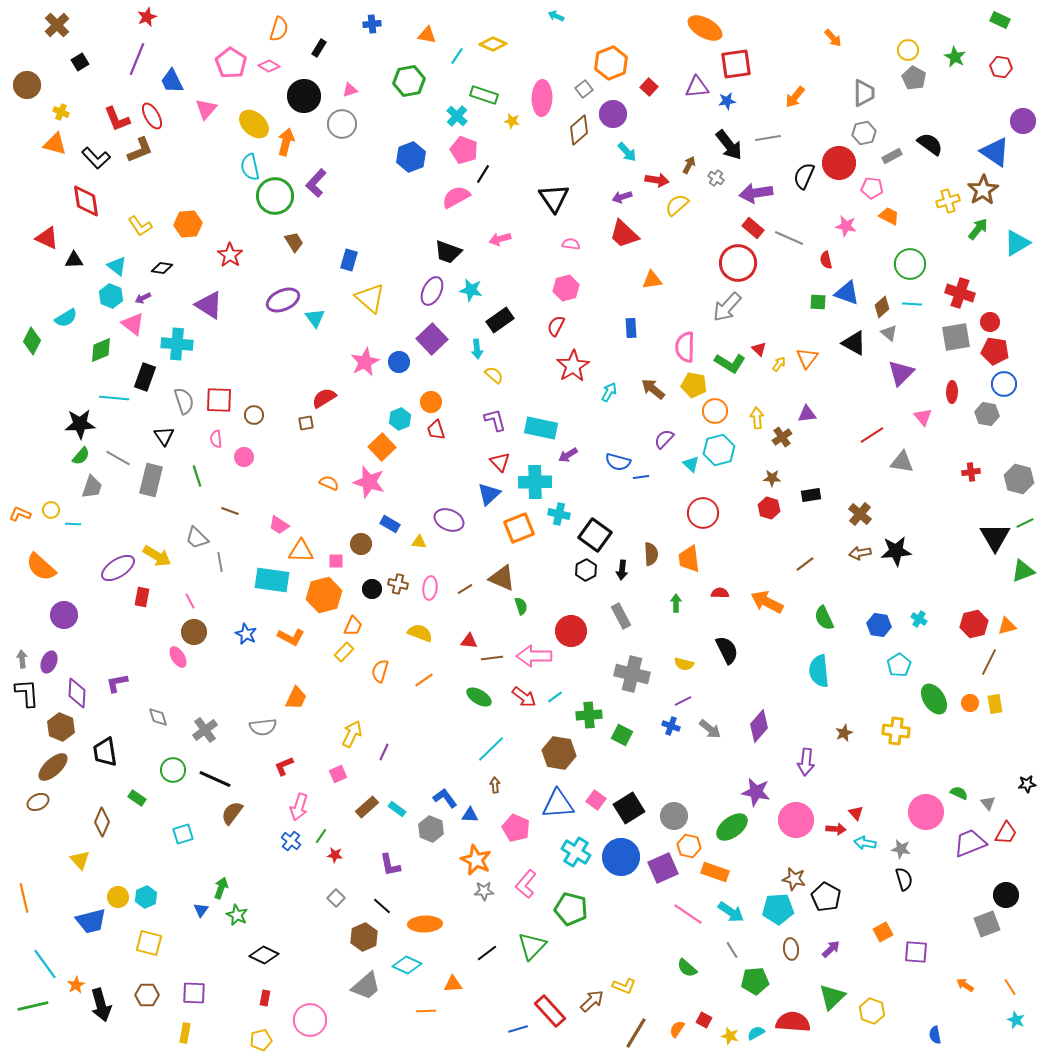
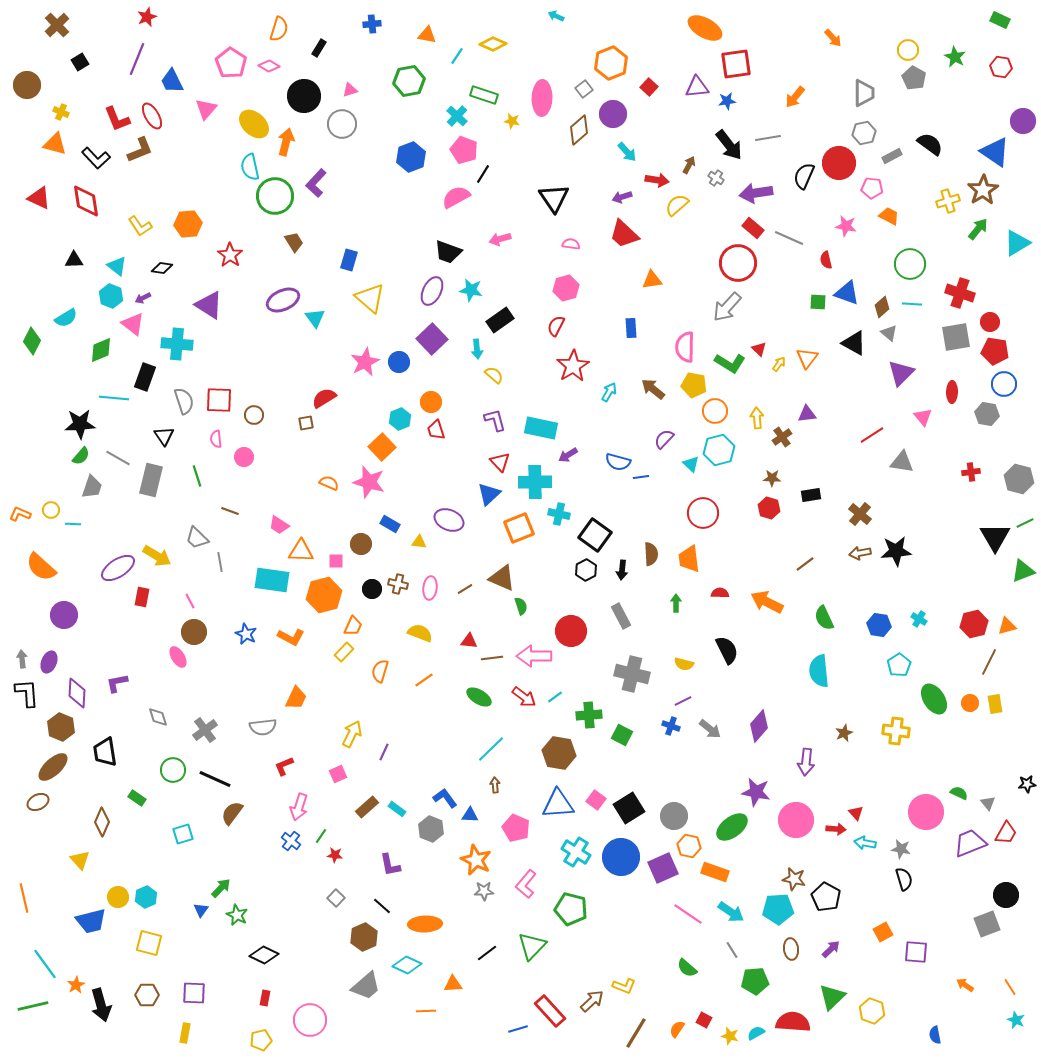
red triangle at (47, 238): moved 8 px left, 40 px up
green arrow at (221, 888): rotated 25 degrees clockwise
